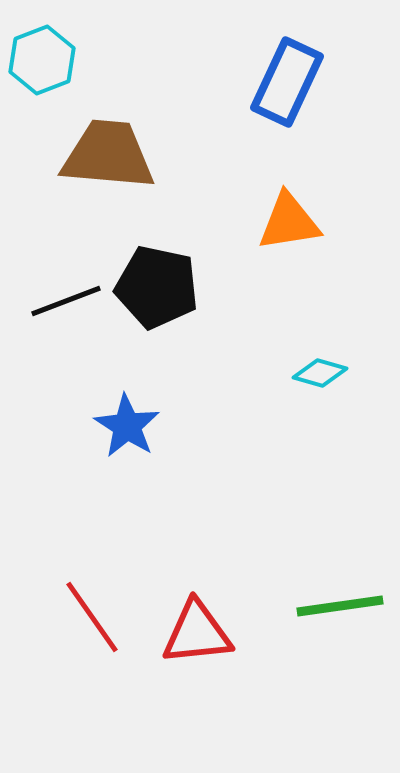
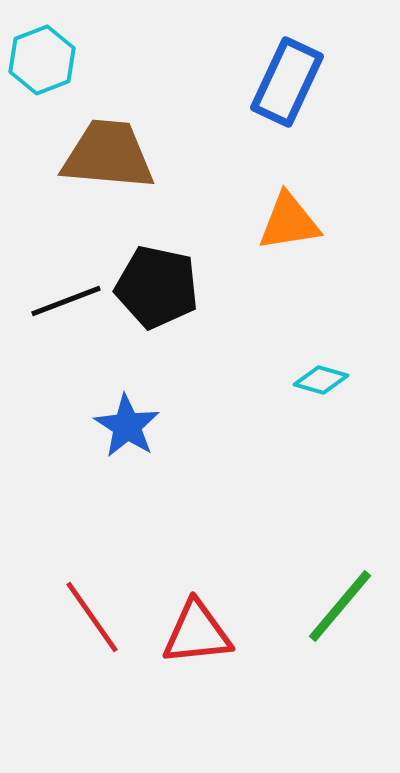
cyan diamond: moved 1 px right, 7 px down
green line: rotated 42 degrees counterclockwise
